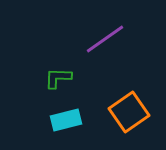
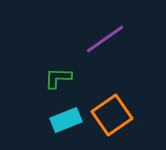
orange square: moved 17 px left, 3 px down
cyan rectangle: rotated 8 degrees counterclockwise
